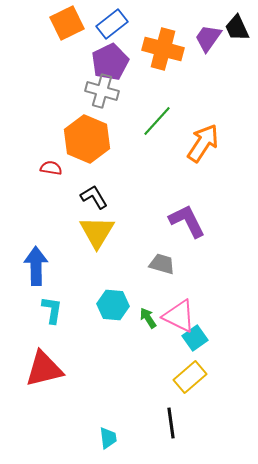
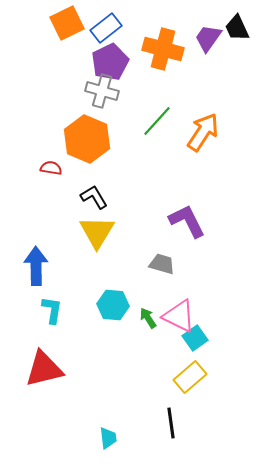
blue rectangle: moved 6 px left, 4 px down
orange arrow: moved 11 px up
